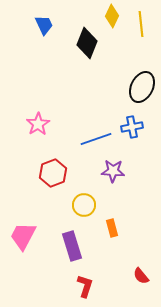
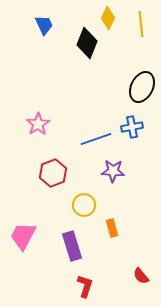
yellow diamond: moved 4 px left, 2 px down
